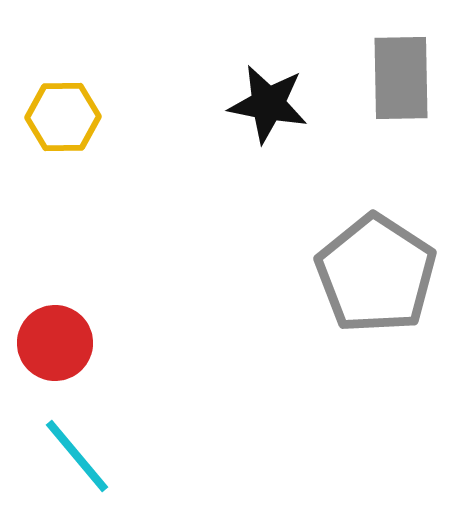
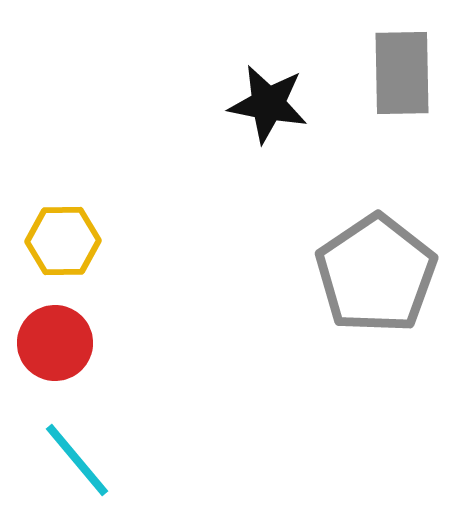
gray rectangle: moved 1 px right, 5 px up
yellow hexagon: moved 124 px down
gray pentagon: rotated 5 degrees clockwise
cyan line: moved 4 px down
